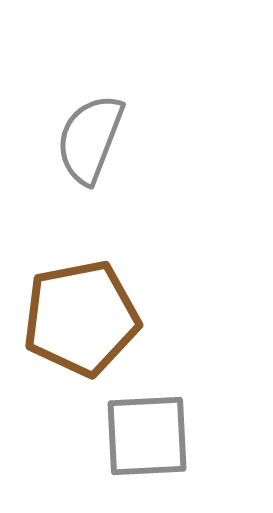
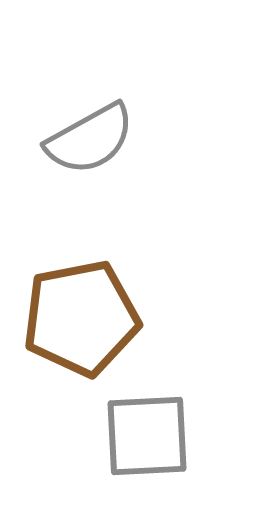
gray semicircle: rotated 140 degrees counterclockwise
